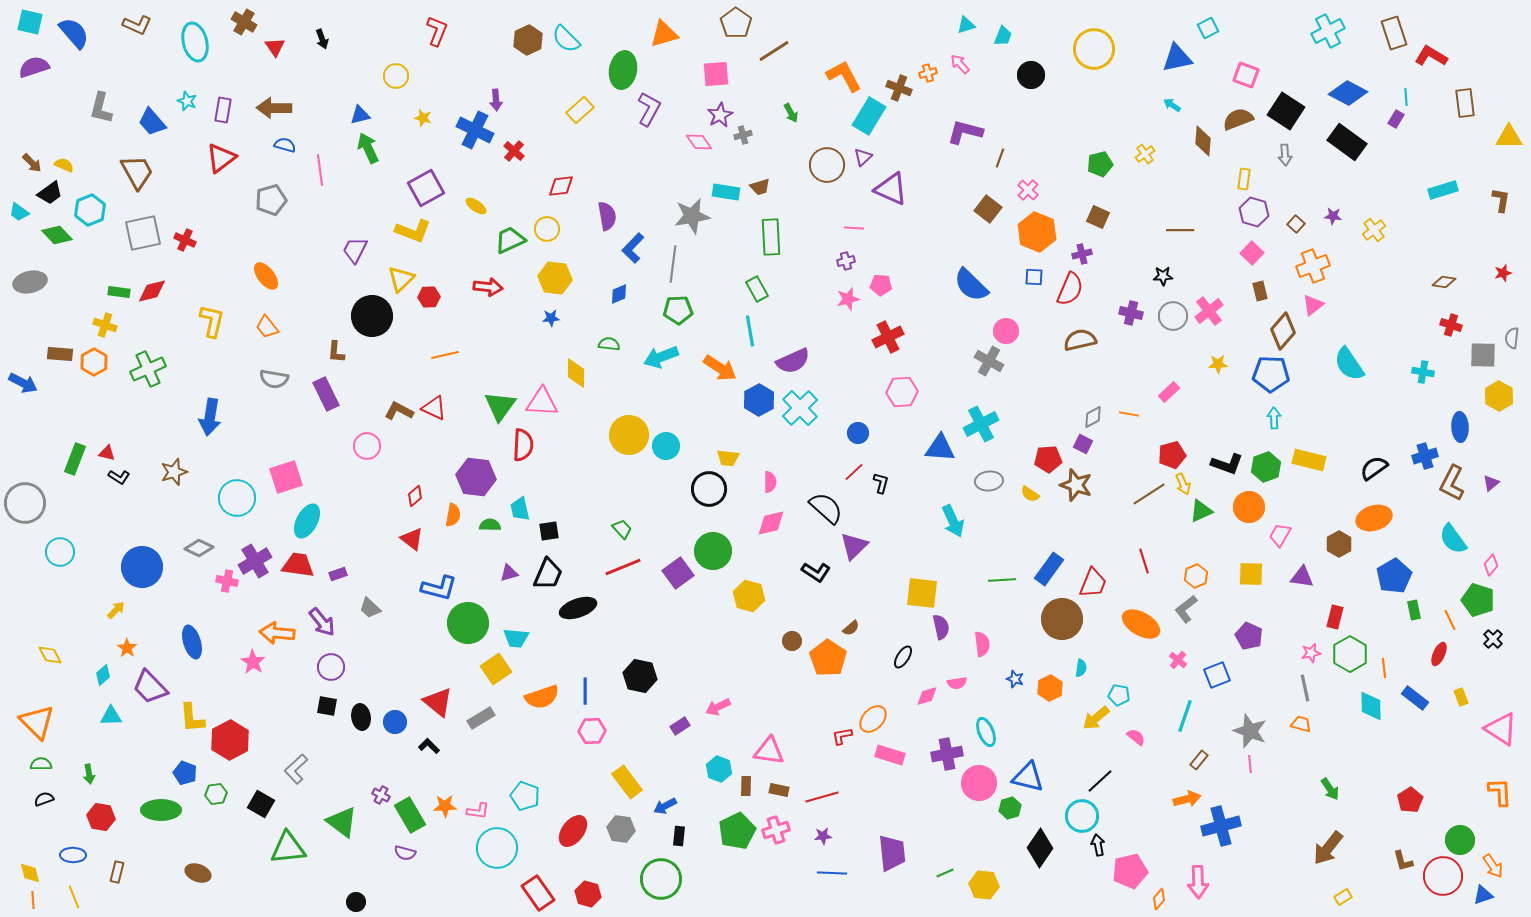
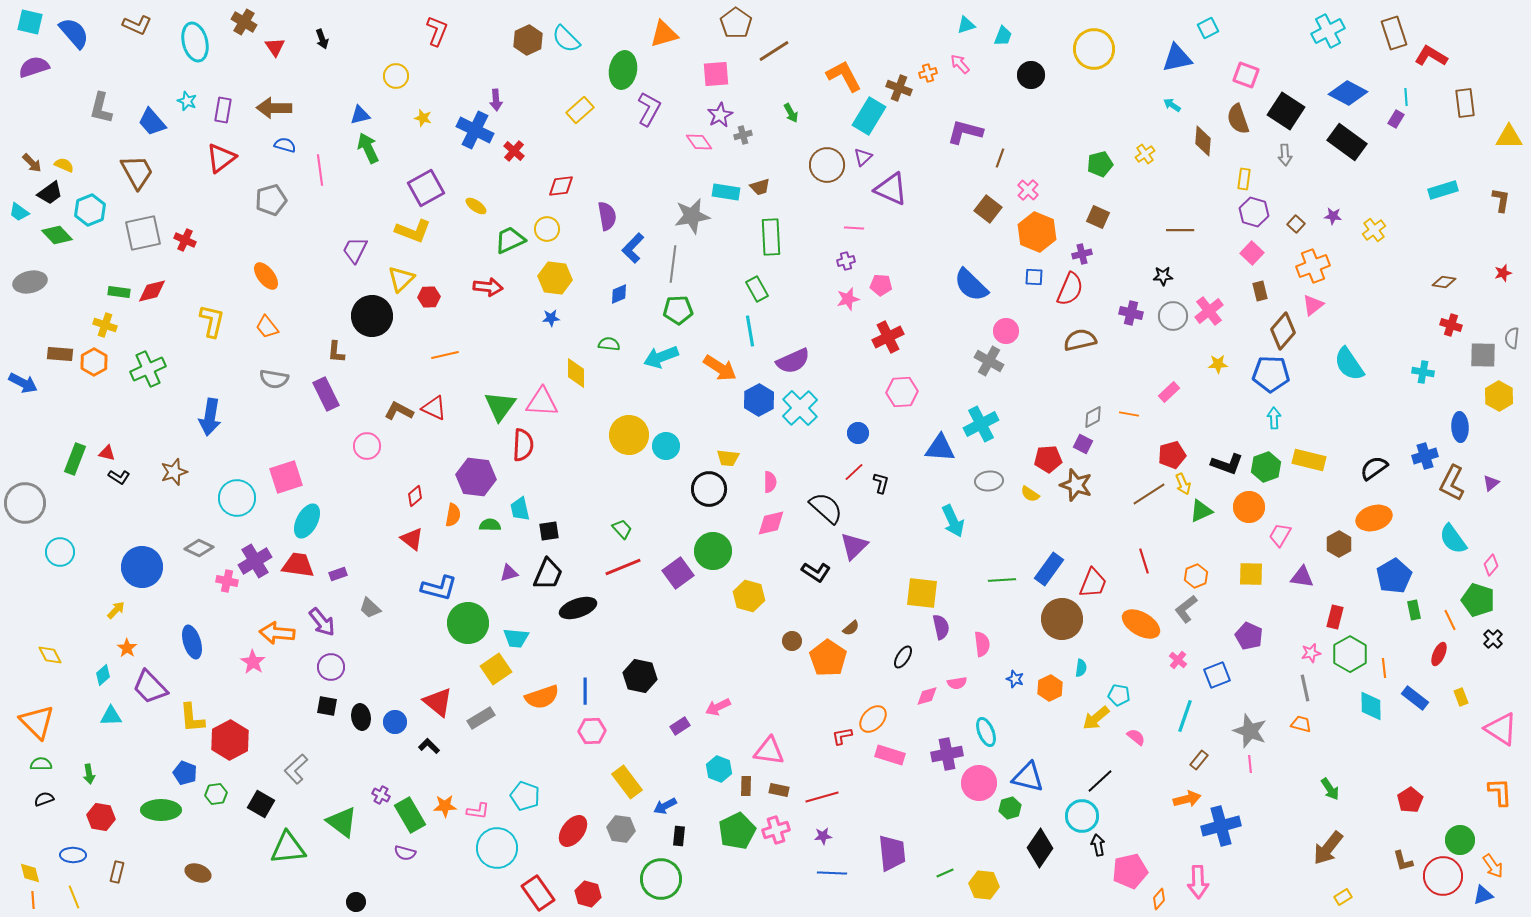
brown semicircle at (1238, 119): rotated 88 degrees counterclockwise
